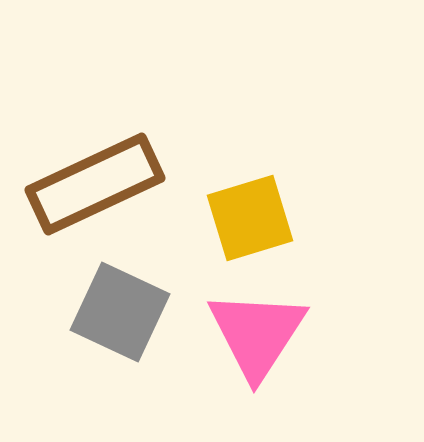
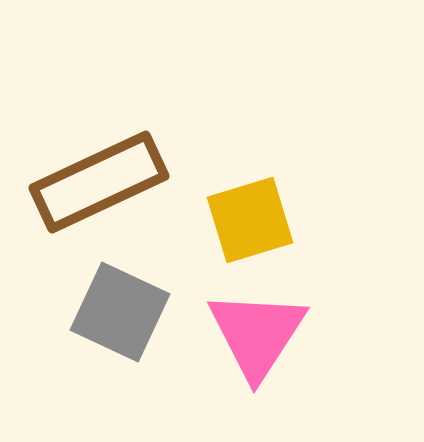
brown rectangle: moved 4 px right, 2 px up
yellow square: moved 2 px down
